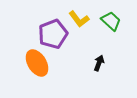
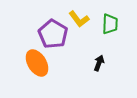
green trapezoid: moved 1 px left, 3 px down; rotated 50 degrees clockwise
purple pentagon: rotated 20 degrees counterclockwise
